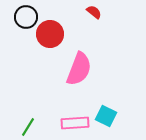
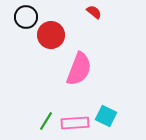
red circle: moved 1 px right, 1 px down
green line: moved 18 px right, 6 px up
